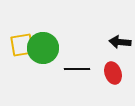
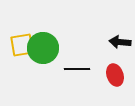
red ellipse: moved 2 px right, 2 px down
